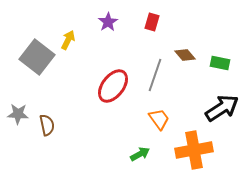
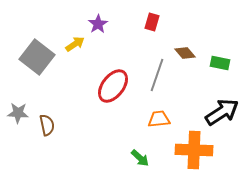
purple star: moved 10 px left, 2 px down
yellow arrow: moved 7 px right, 4 px down; rotated 30 degrees clockwise
brown diamond: moved 2 px up
gray line: moved 2 px right
black arrow: moved 4 px down
gray star: moved 1 px up
orange trapezoid: rotated 60 degrees counterclockwise
orange cross: rotated 12 degrees clockwise
green arrow: moved 4 px down; rotated 72 degrees clockwise
